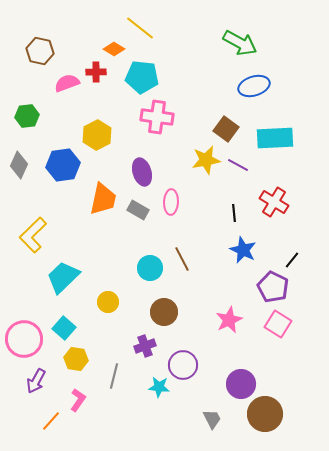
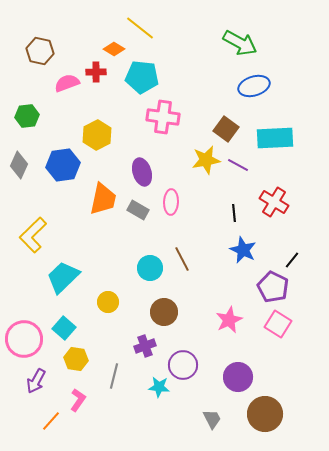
pink cross at (157, 117): moved 6 px right
purple circle at (241, 384): moved 3 px left, 7 px up
